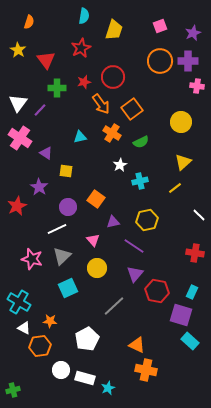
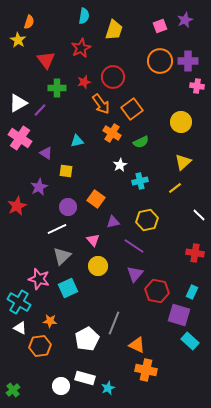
purple star at (193, 33): moved 8 px left, 13 px up
yellow star at (18, 50): moved 10 px up
white triangle at (18, 103): rotated 24 degrees clockwise
cyan triangle at (80, 137): moved 3 px left, 4 px down
purple star at (39, 187): rotated 12 degrees clockwise
pink star at (32, 259): moved 7 px right, 20 px down
yellow circle at (97, 268): moved 1 px right, 2 px up
gray line at (114, 306): moved 17 px down; rotated 25 degrees counterclockwise
purple square at (181, 315): moved 2 px left
white triangle at (24, 328): moved 4 px left
white circle at (61, 370): moved 16 px down
green cross at (13, 390): rotated 24 degrees counterclockwise
